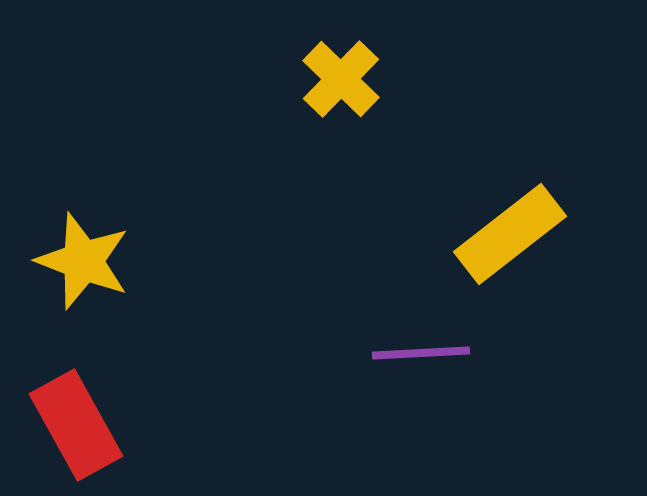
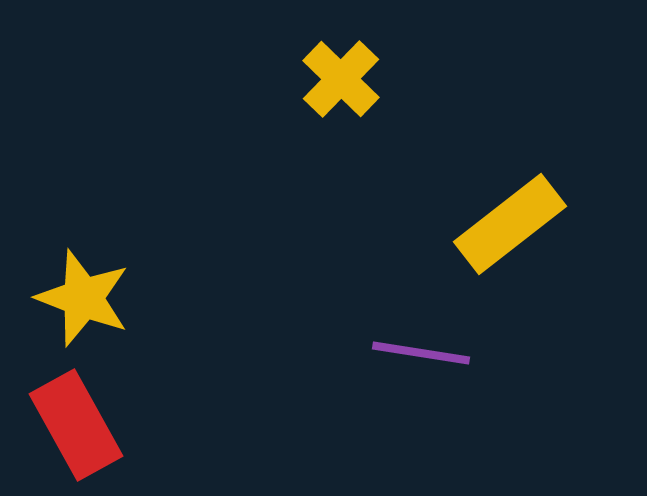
yellow rectangle: moved 10 px up
yellow star: moved 37 px down
purple line: rotated 12 degrees clockwise
